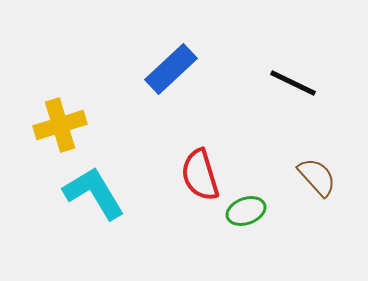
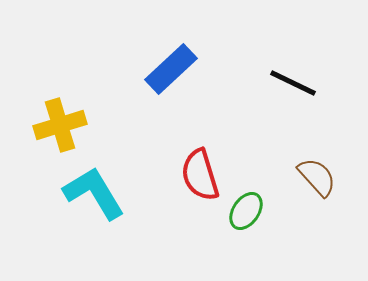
green ellipse: rotated 36 degrees counterclockwise
